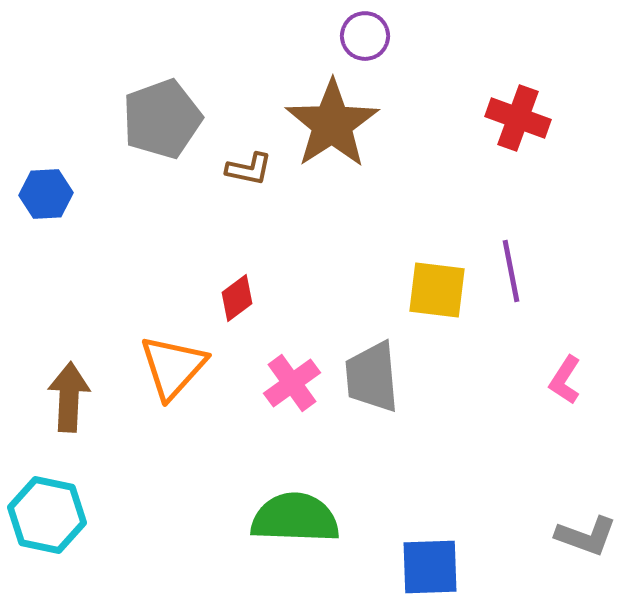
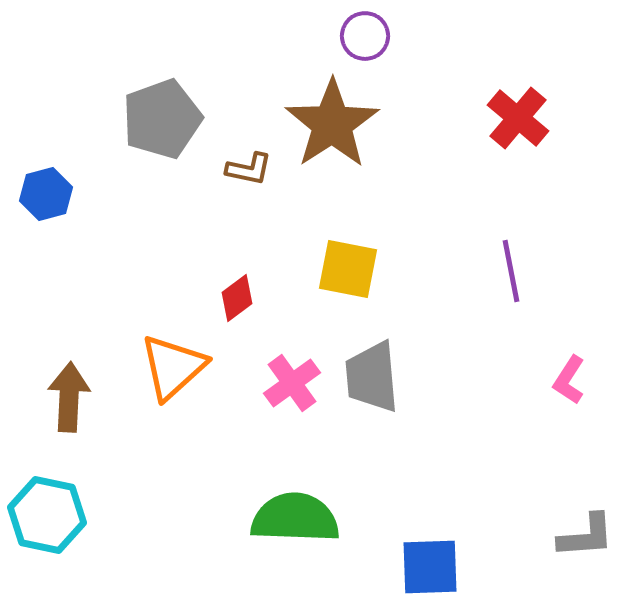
red cross: rotated 20 degrees clockwise
blue hexagon: rotated 12 degrees counterclockwise
yellow square: moved 89 px left, 21 px up; rotated 4 degrees clockwise
orange triangle: rotated 6 degrees clockwise
pink L-shape: moved 4 px right
gray L-shape: rotated 24 degrees counterclockwise
